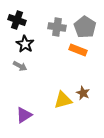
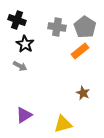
orange rectangle: moved 2 px right, 1 px down; rotated 60 degrees counterclockwise
yellow triangle: moved 24 px down
